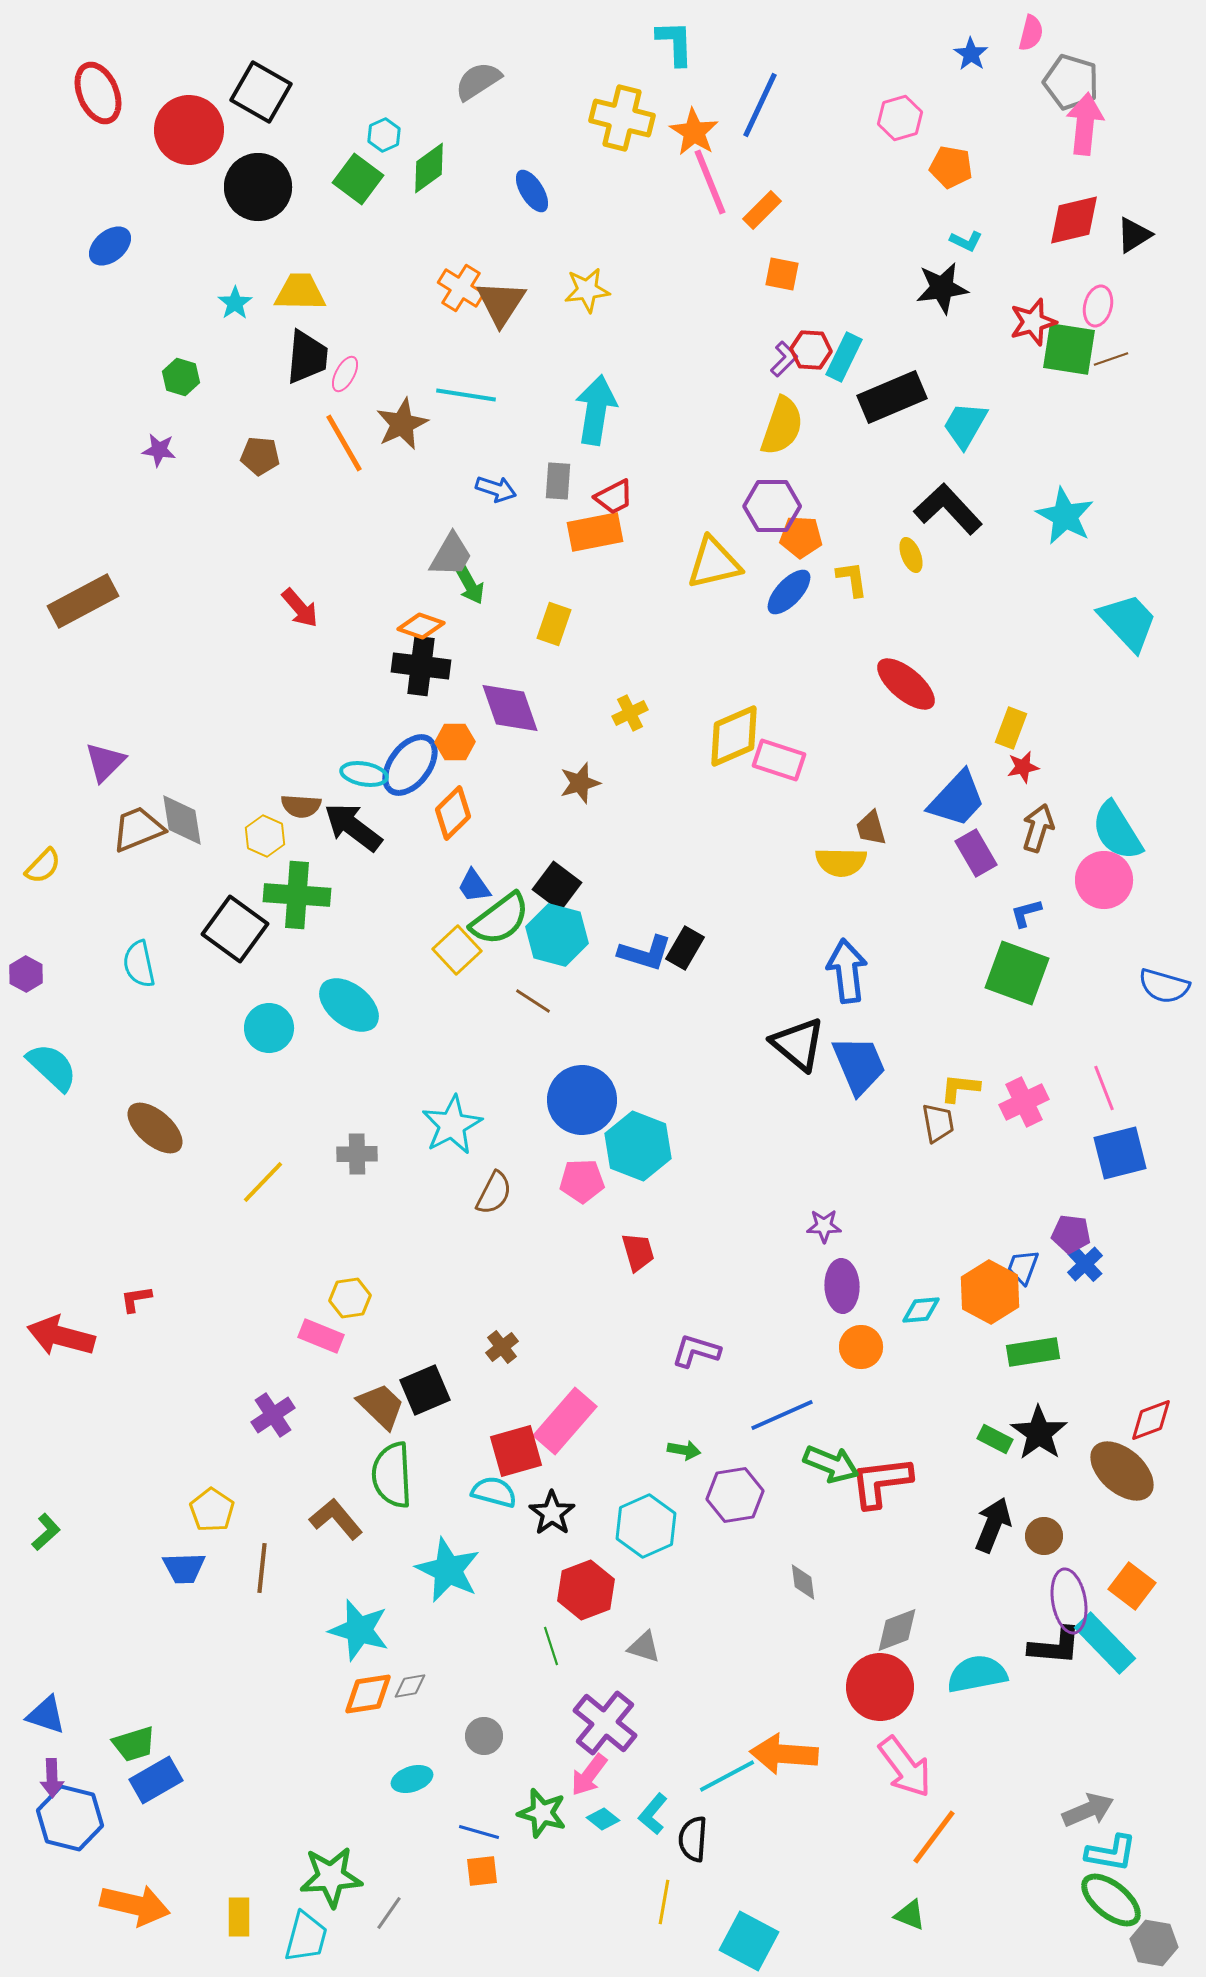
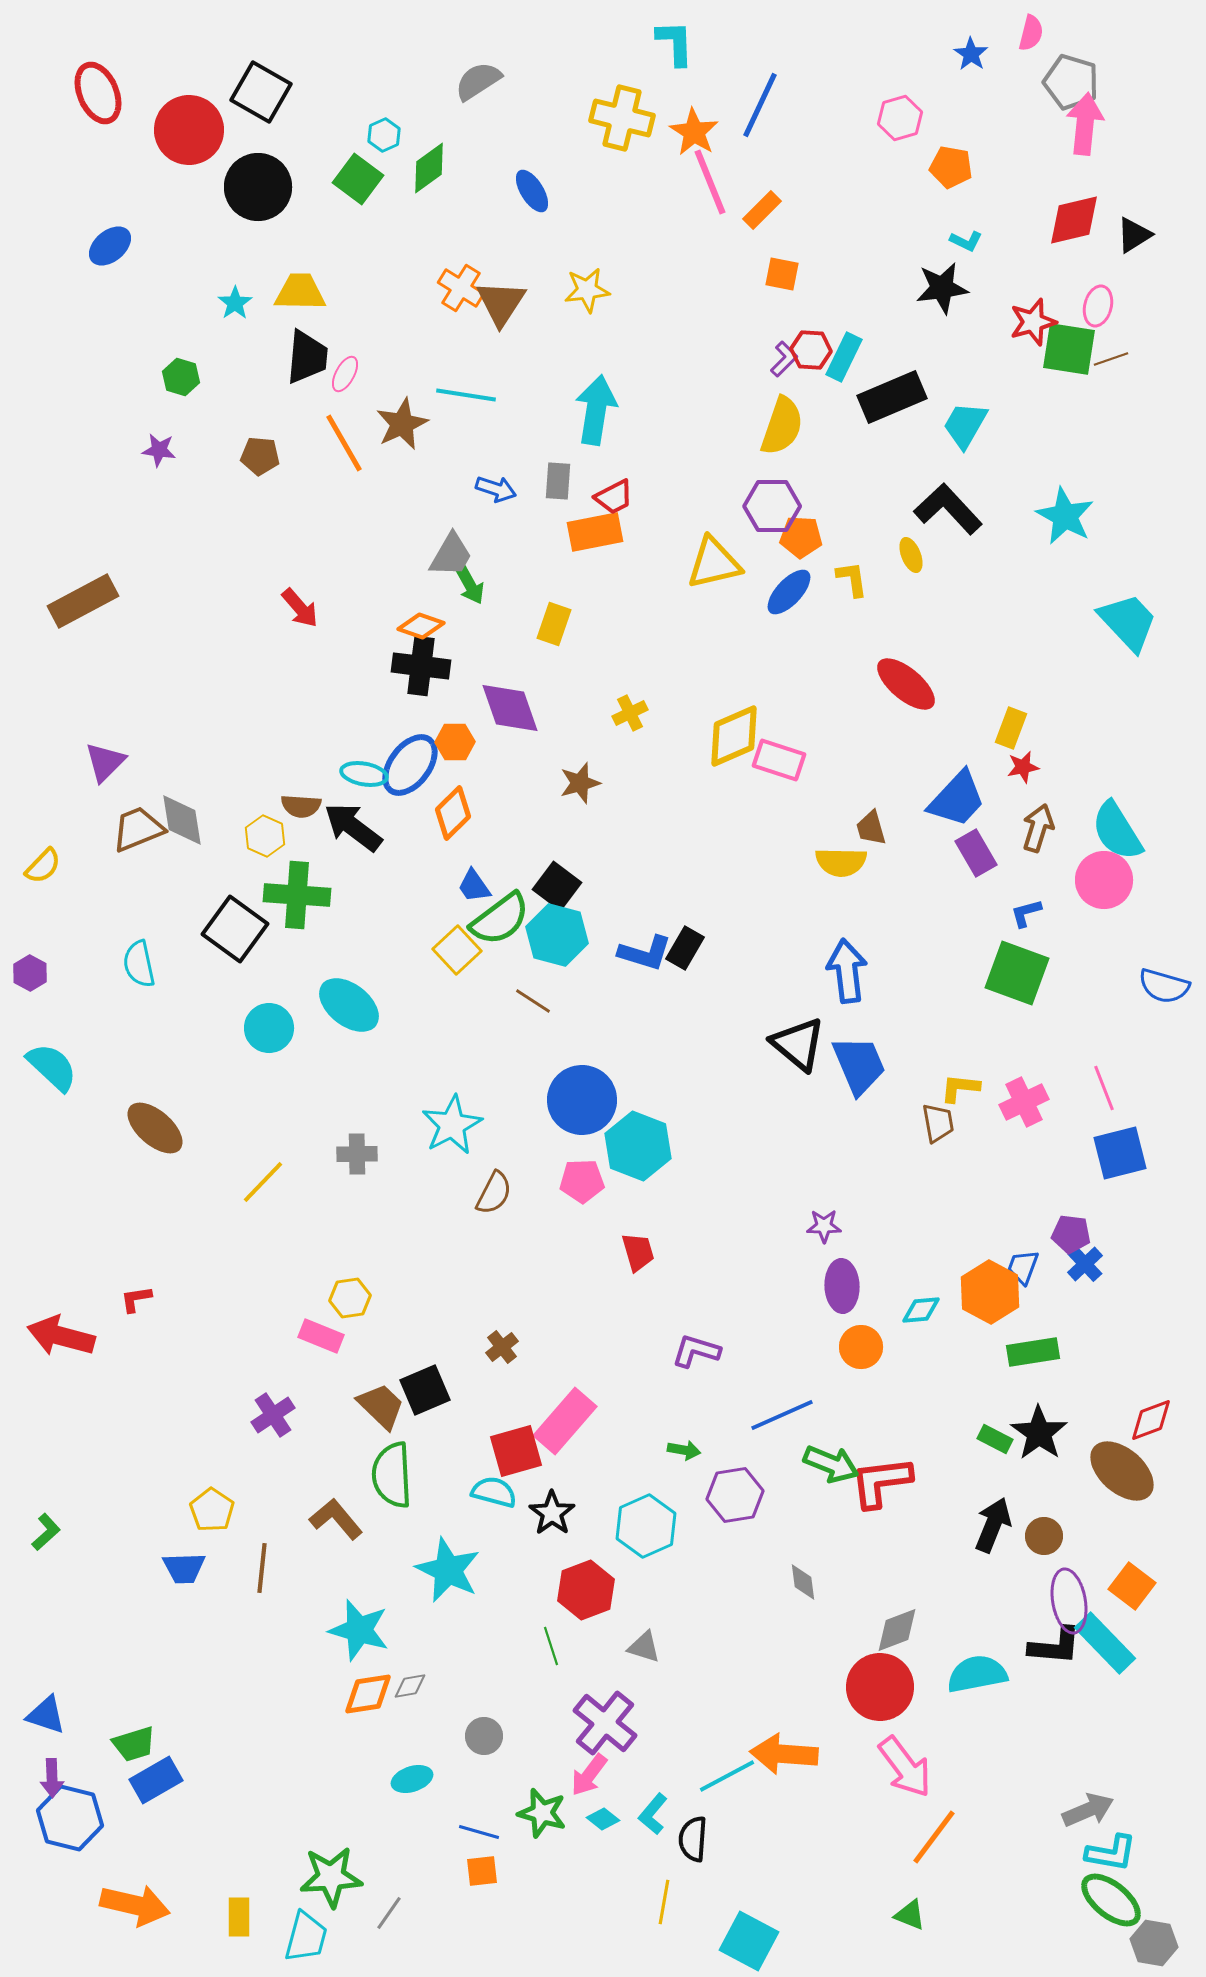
purple hexagon at (26, 974): moved 4 px right, 1 px up
